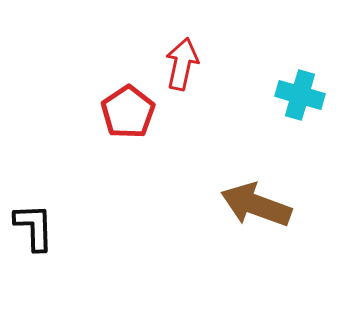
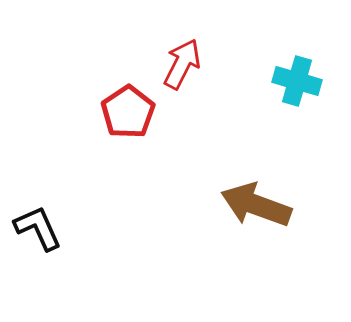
red arrow: rotated 15 degrees clockwise
cyan cross: moved 3 px left, 14 px up
black L-shape: moved 4 px right, 1 px down; rotated 22 degrees counterclockwise
